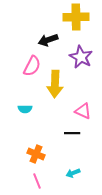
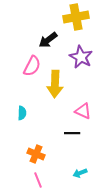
yellow cross: rotated 10 degrees counterclockwise
black arrow: rotated 18 degrees counterclockwise
cyan semicircle: moved 3 px left, 4 px down; rotated 88 degrees counterclockwise
cyan arrow: moved 7 px right
pink line: moved 1 px right, 1 px up
